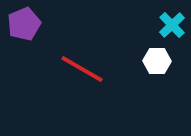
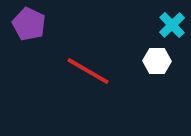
purple pentagon: moved 5 px right; rotated 24 degrees counterclockwise
red line: moved 6 px right, 2 px down
